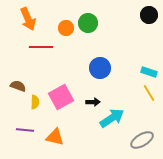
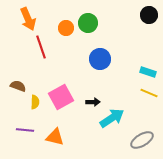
red line: rotated 70 degrees clockwise
blue circle: moved 9 px up
cyan rectangle: moved 1 px left
yellow line: rotated 36 degrees counterclockwise
